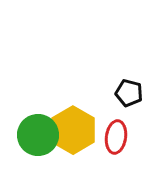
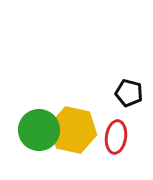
yellow hexagon: rotated 18 degrees counterclockwise
green circle: moved 1 px right, 5 px up
